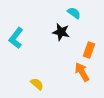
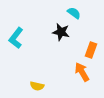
orange rectangle: moved 2 px right
yellow semicircle: moved 2 px down; rotated 152 degrees clockwise
